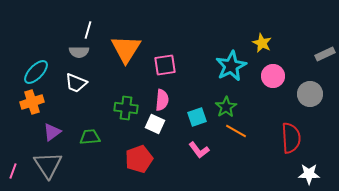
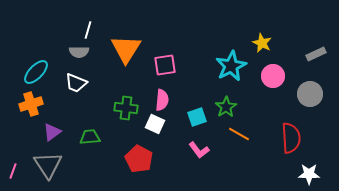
gray rectangle: moved 9 px left
orange cross: moved 1 px left, 2 px down
orange line: moved 3 px right, 3 px down
red pentagon: rotated 24 degrees counterclockwise
